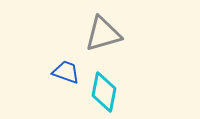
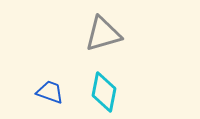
blue trapezoid: moved 16 px left, 20 px down
